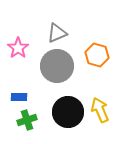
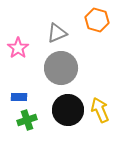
orange hexagon: moved 35 px up
gray circle: moved 4 px right, 2 px down
black circle: moved 2 px up
